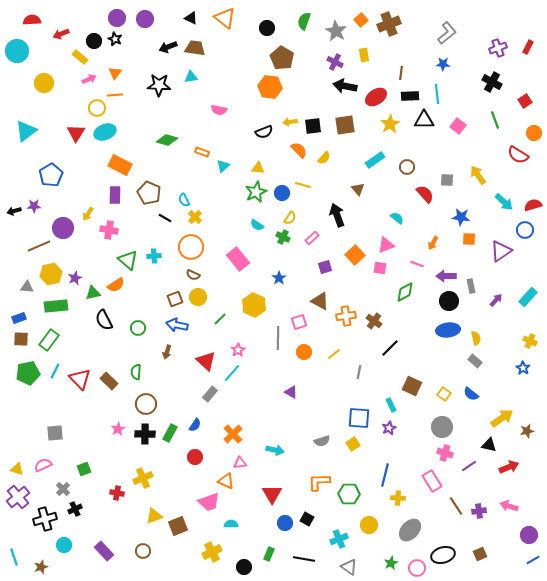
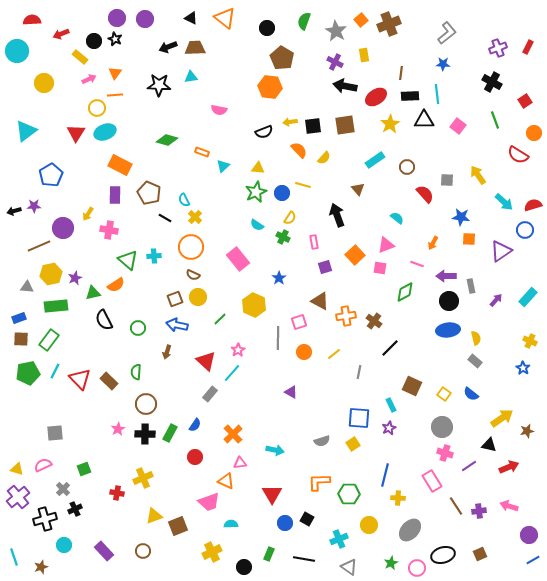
brown trapezoid at (195, 48): rotated 10 degrees counterclockwise
pink rectangle at (312, 238): moved 2 px right, 4 px down; rotated 56 degrees counterclockwise
